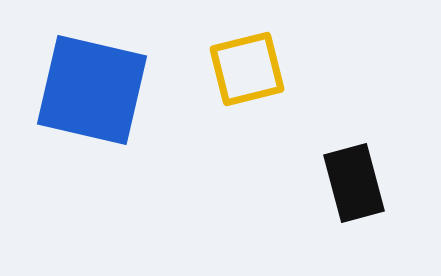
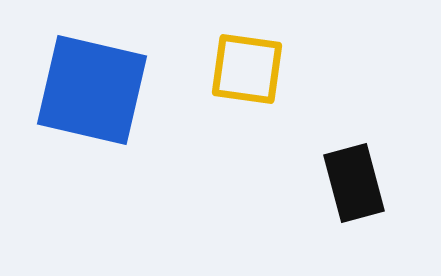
yellow square: rotated 22 degrees clockwise
